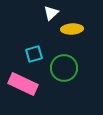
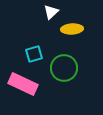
white triangle: moved 1 px up
